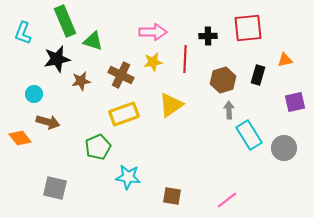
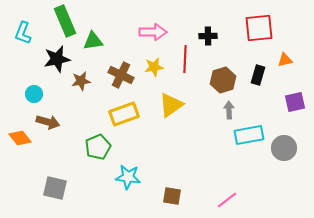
red square: moved 11 px right
green triangle: rotated 25 degrees counterclockwise
yellow star: moved 1 px right, 5 px down
cyan rectangle: rotated 68 degrees counterclockwise
